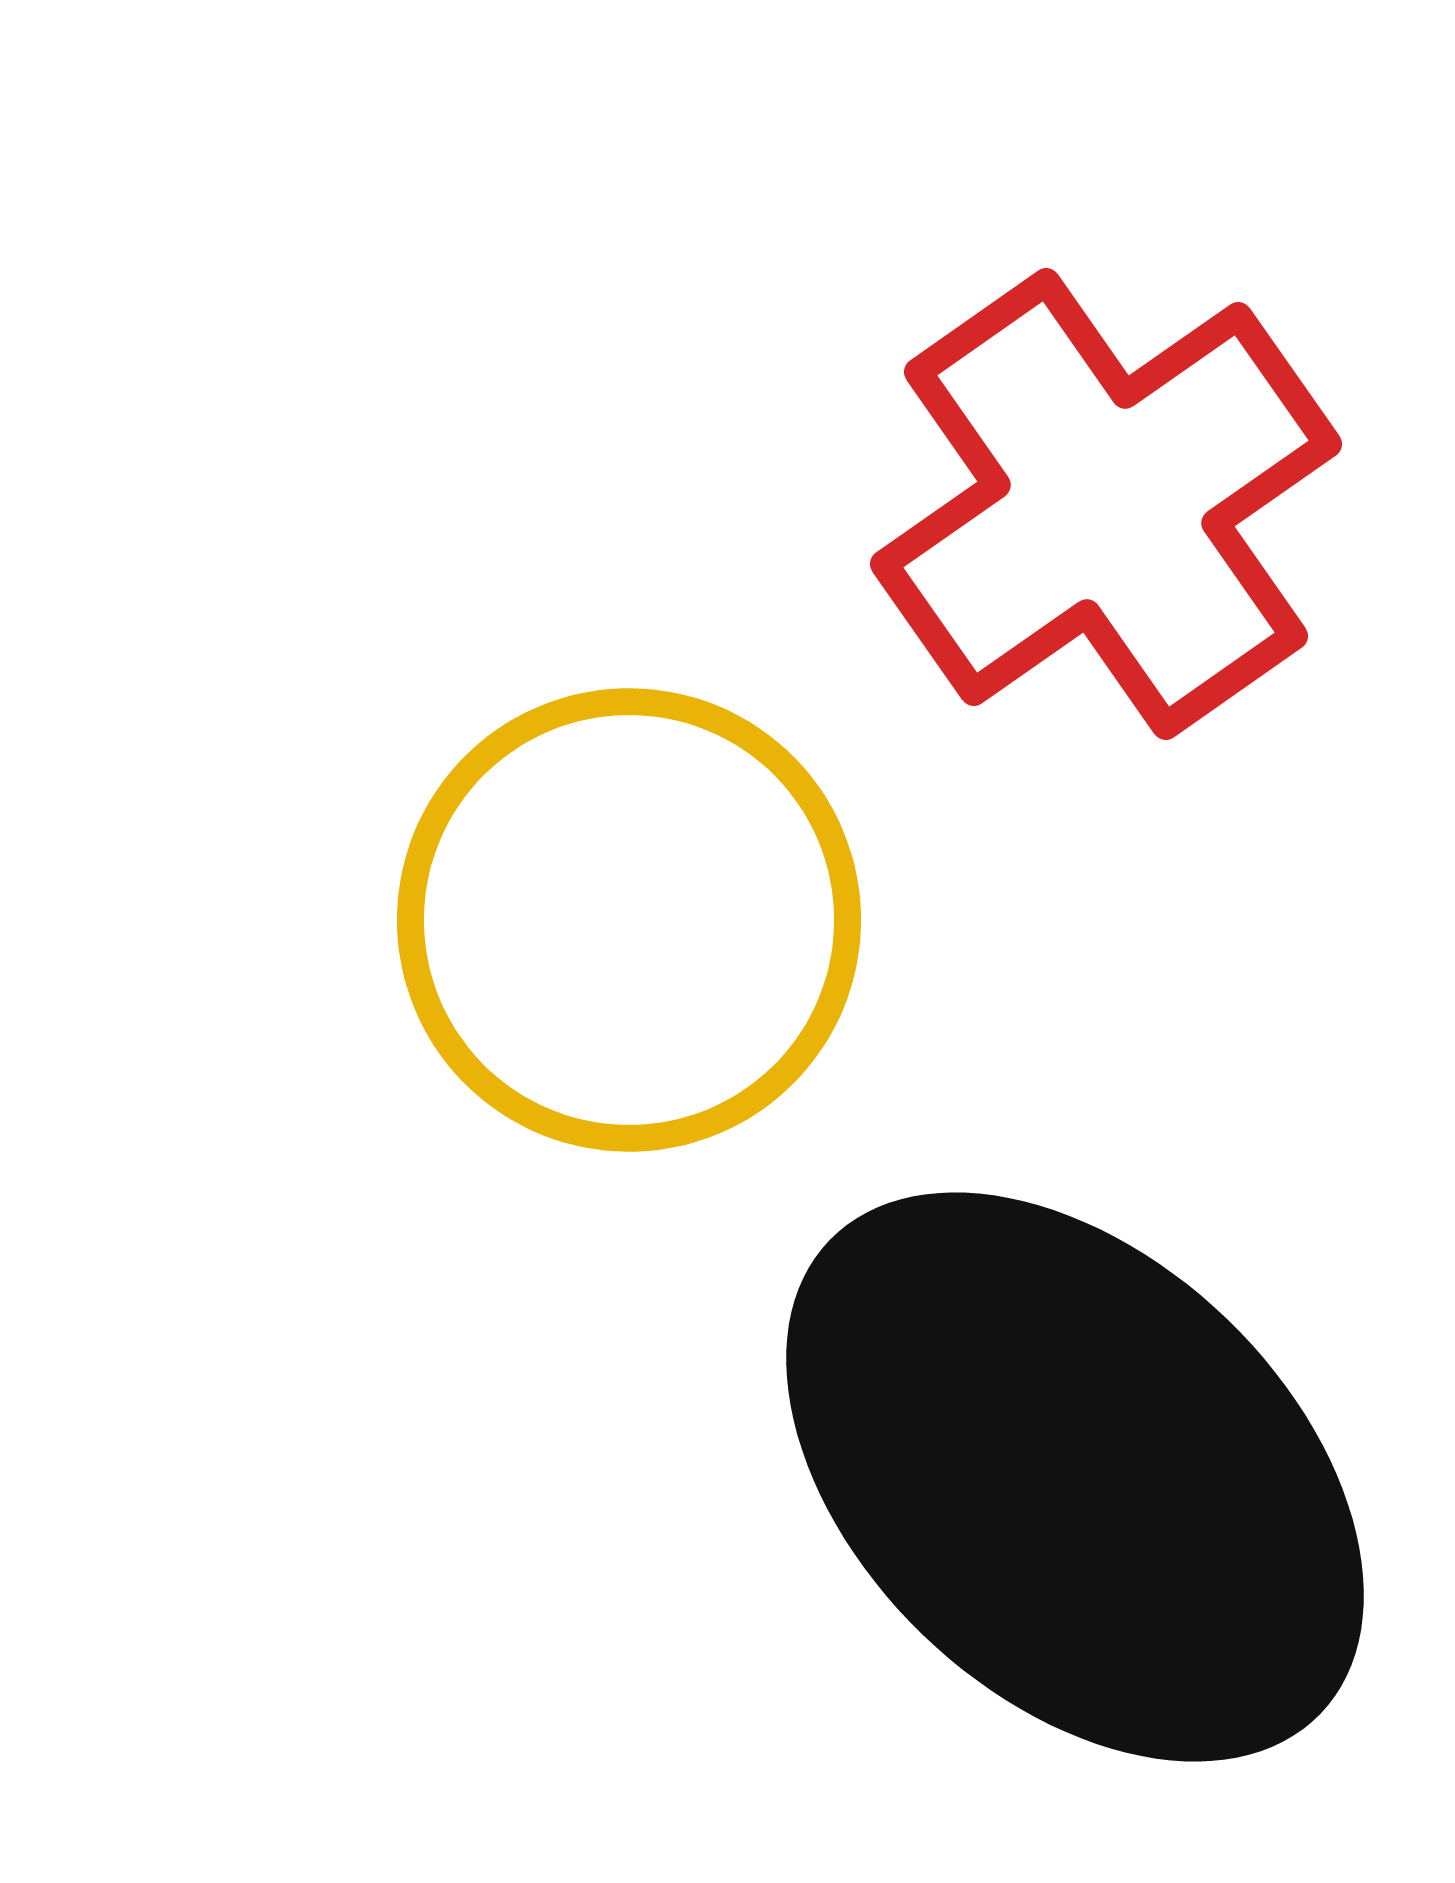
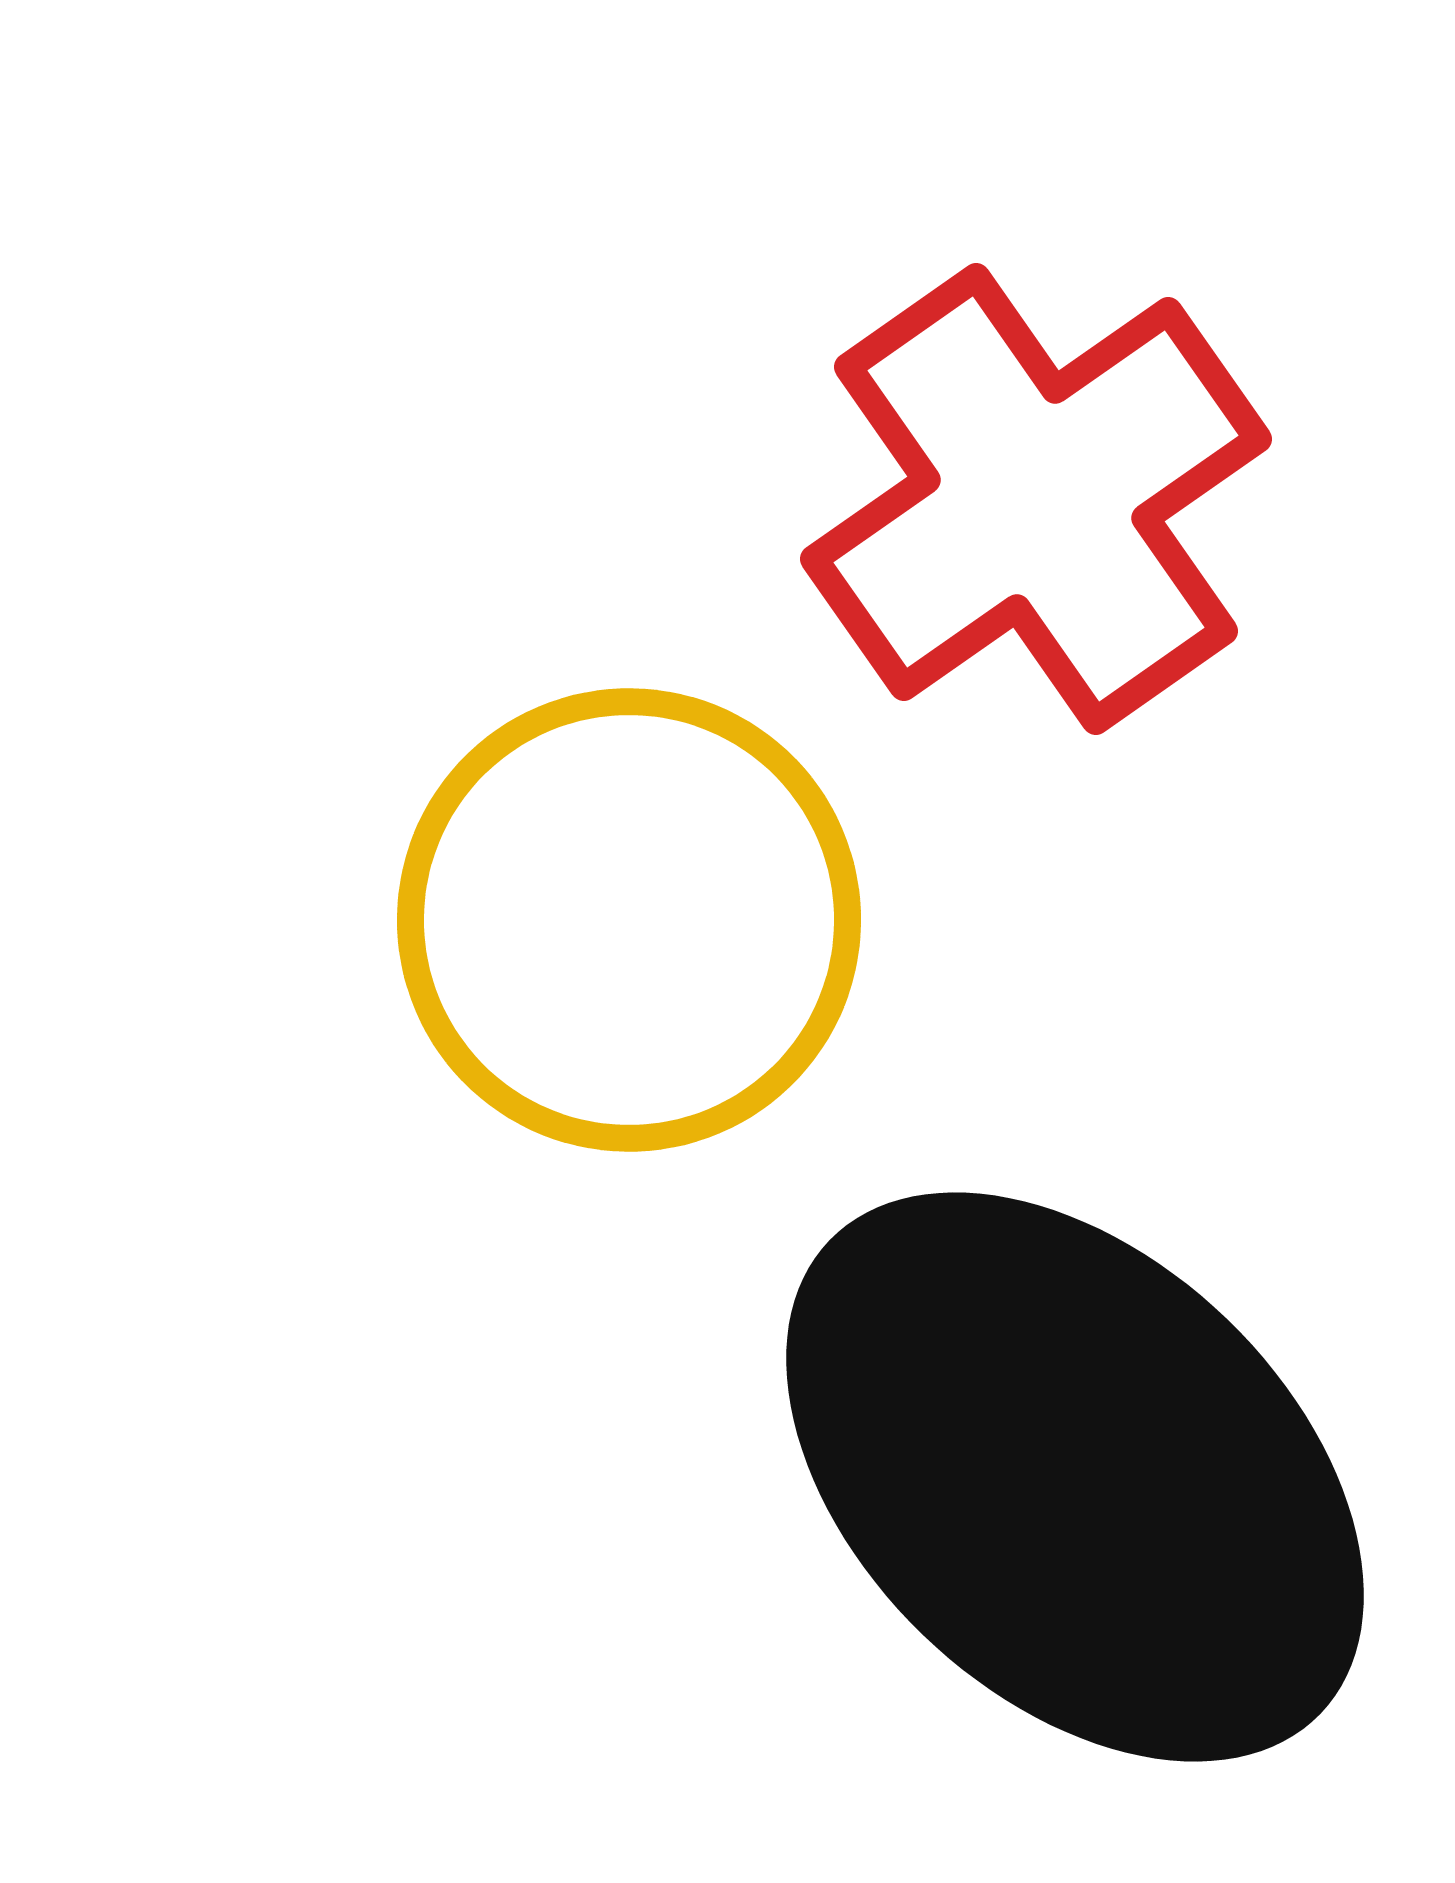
red cross: moved 70 px left, 5 px up
